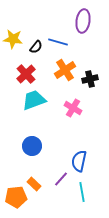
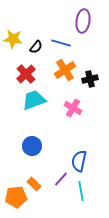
blue line: moved 3 px right, 1 px down
cyan line: moved 1 px left, 1 px up
